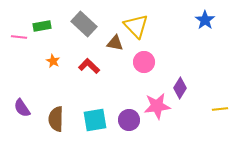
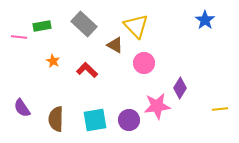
brown triangle: moved 2 px down; rotated 18 degrees clockwise
pink circle: moved 1 px down
red L-shape: moved 2 px left, 4 px down
